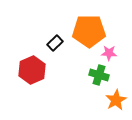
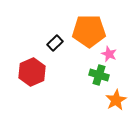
pink star: moved 1 px down; rotated 21 degrees clockwise
red hexagon: moved 2 px down
